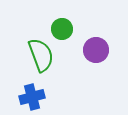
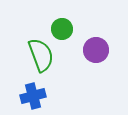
blue cross: moved 1 px right, 1 px up
